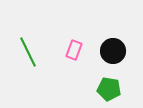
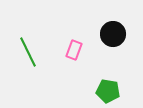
black circle: moved 17 px up
green pentagon: moved 1 px left, 2 px down
